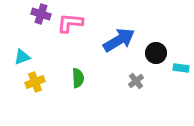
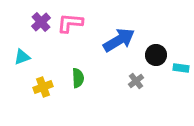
purple cross: moved 8 px down; rotated 30 degrees clockwise
black circle: moved 2 px down
yellow cross: moved 8 px right, 5 px down
